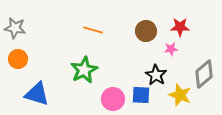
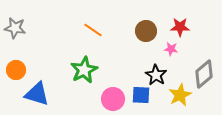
orange line: rotated 18 degrees clockwise
pink star: rotated 16 degrees clockwise
orange circle: moved 2 px left, 11 px down
yellow star: rotated 25 degrees clockwise
